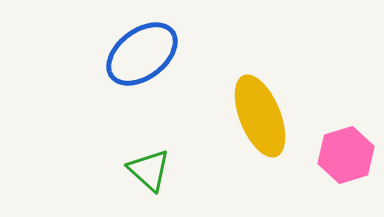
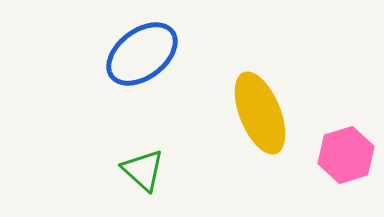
yellow ellipse: moved 3 px up
green triangle: moved 6 px left
